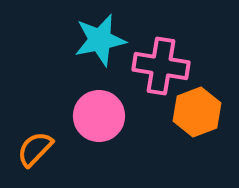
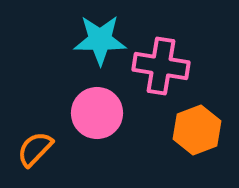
cyan star: rotated 12 degrees clockwise
orange hexagon: moved 18 px down
pink circle: moved 2 px left, 3 px up
